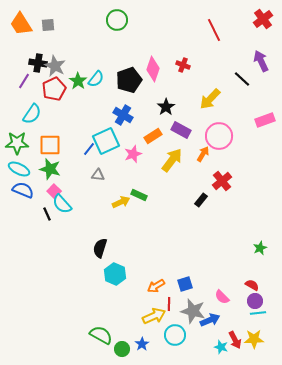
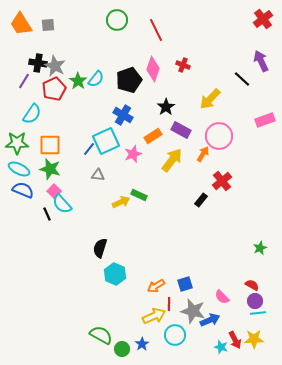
red line at (214, 30): moved 58 px left
